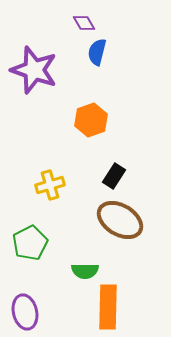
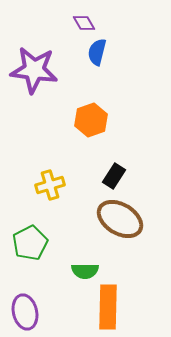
purple star: rotated 12 degrees counterclockwise
brown ellipse: moved 1 px up
